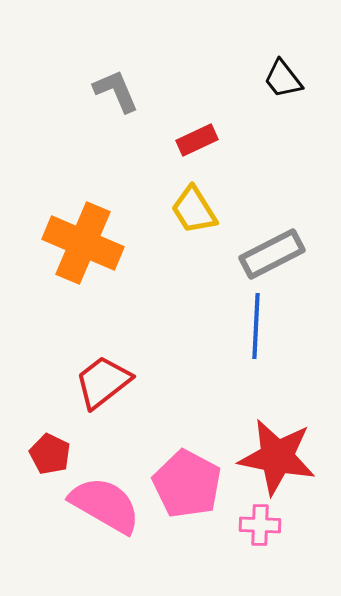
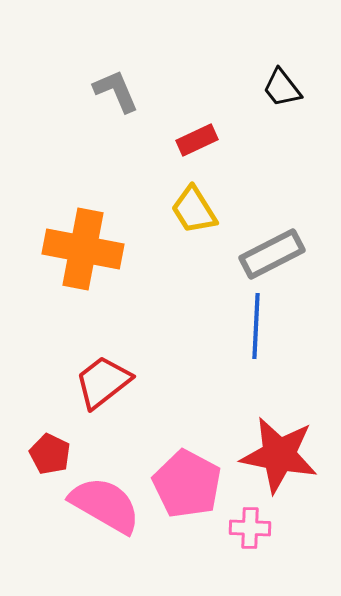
black trapezoid: moved 1 px left, 9 px down
orange cross: moved 6 px down; rotated 12 degrees counterclockwise
red star: moved 2 px right, 2 px up
pink cross: moved 10 px left, 3 px down
